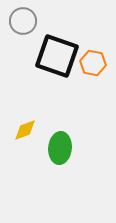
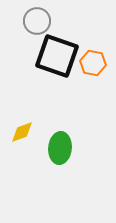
gray circle: moved 14 px right
yellow diamond: moved 3 px left, 2 px down
